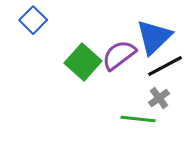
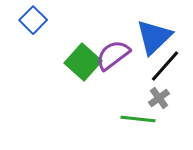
purple semicircle: moved 6 px left
black line: rotated 21 degrees counterclockwise
